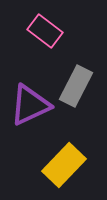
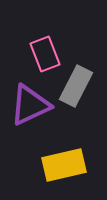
pink rectangle: moved 23 px down; rotated 32 degrees clockwise
yellow rectangle: rotated 33 degrees clockwise
